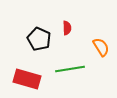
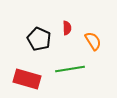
orange semicircle: moved 8 px left, 6 px up
